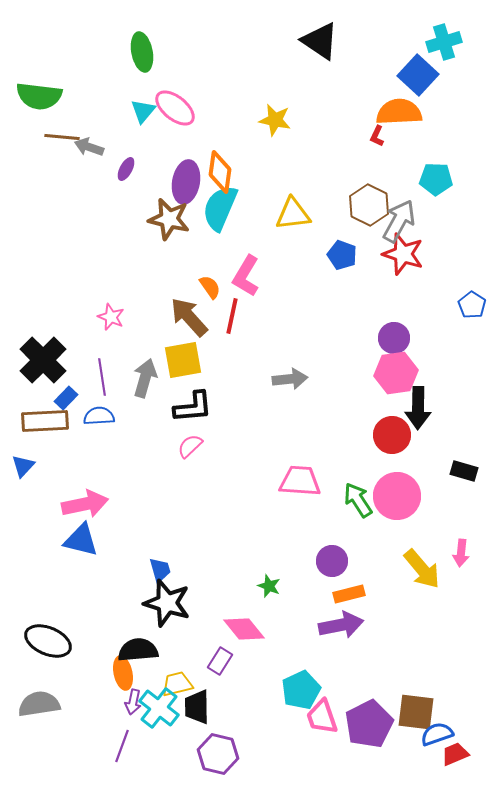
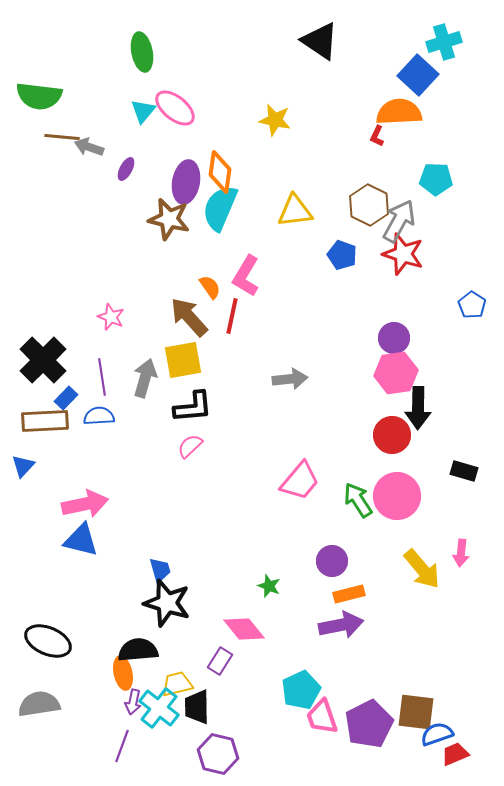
yellow triangle at (293, 214): moved 2 px right, 3 px up
pink trapezoid at (300, 481): rotated 126 degrees clockwise
